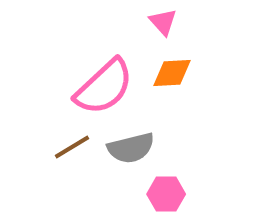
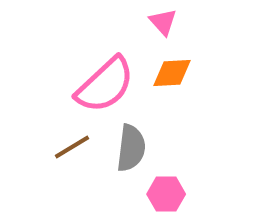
pink semicircle: moved 1 px right, 2 px up
gray semicircle: rotated 69 degrees counterclockwise
